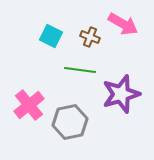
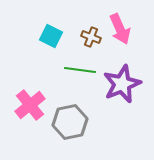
pink arrow: moved 3 px left, 5 px down; rotated 36 degrees clockwise
brown cross: moved 1 px right
purple star: moved 1 px right, 10 px up; rotated 6 degrees counterclockwise
pink cross: moved 1 px right
